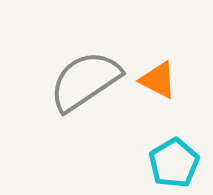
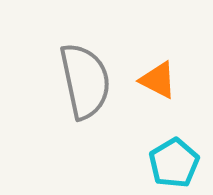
gray semicircle: rotated 112 degrees clockwise
